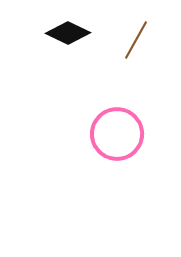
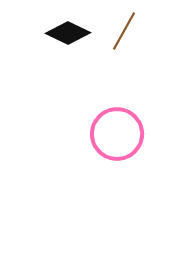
brown line: moved 12 px left, 9 px up
